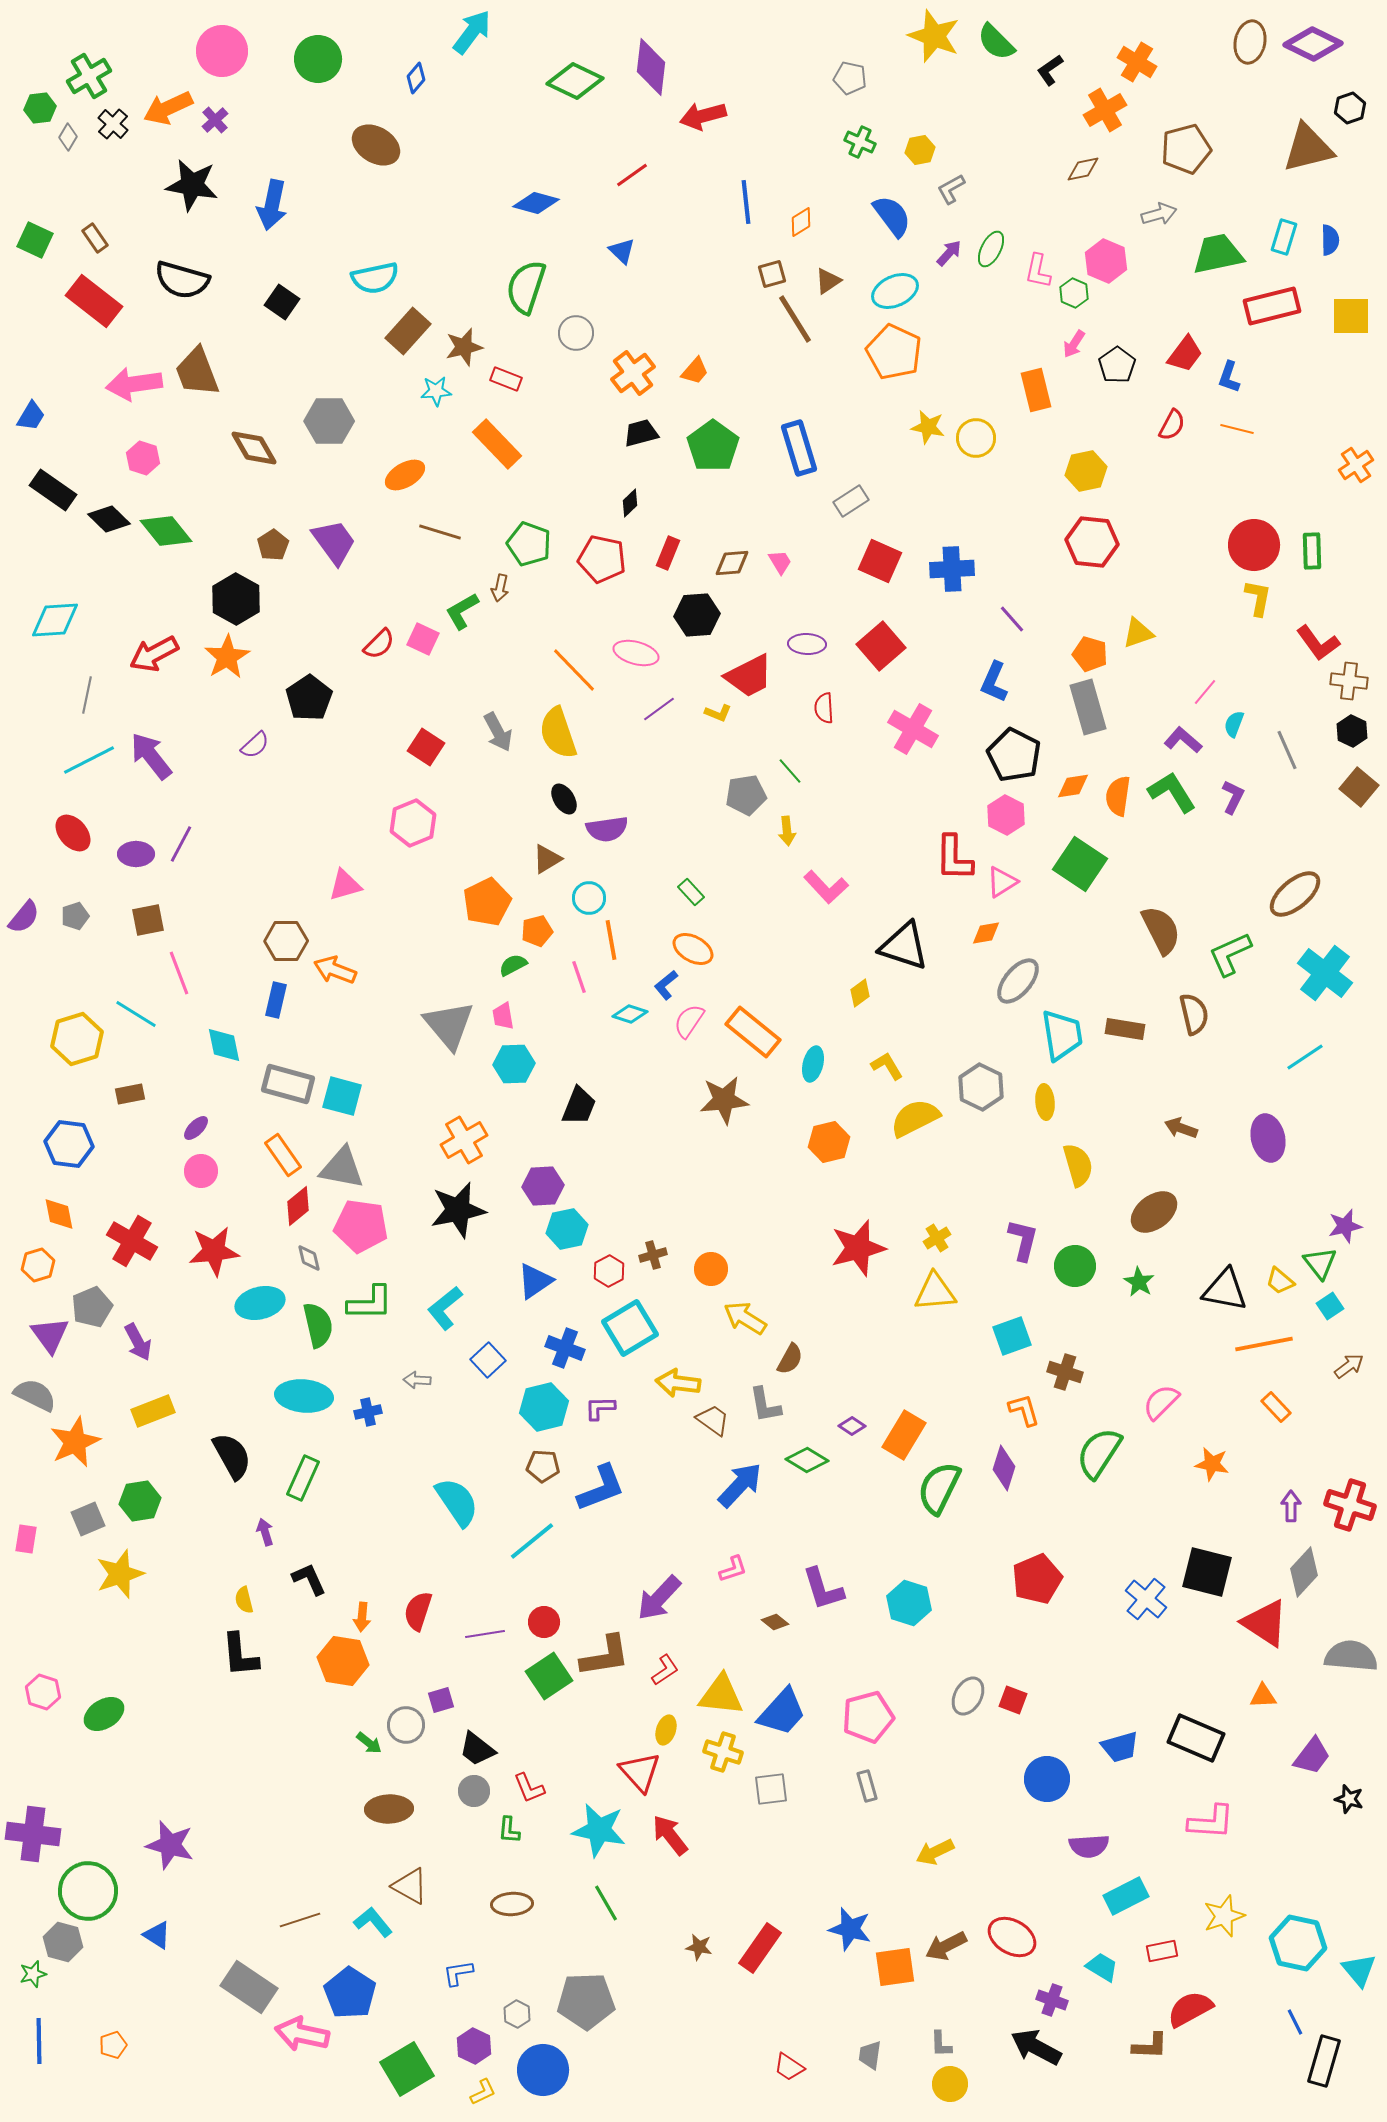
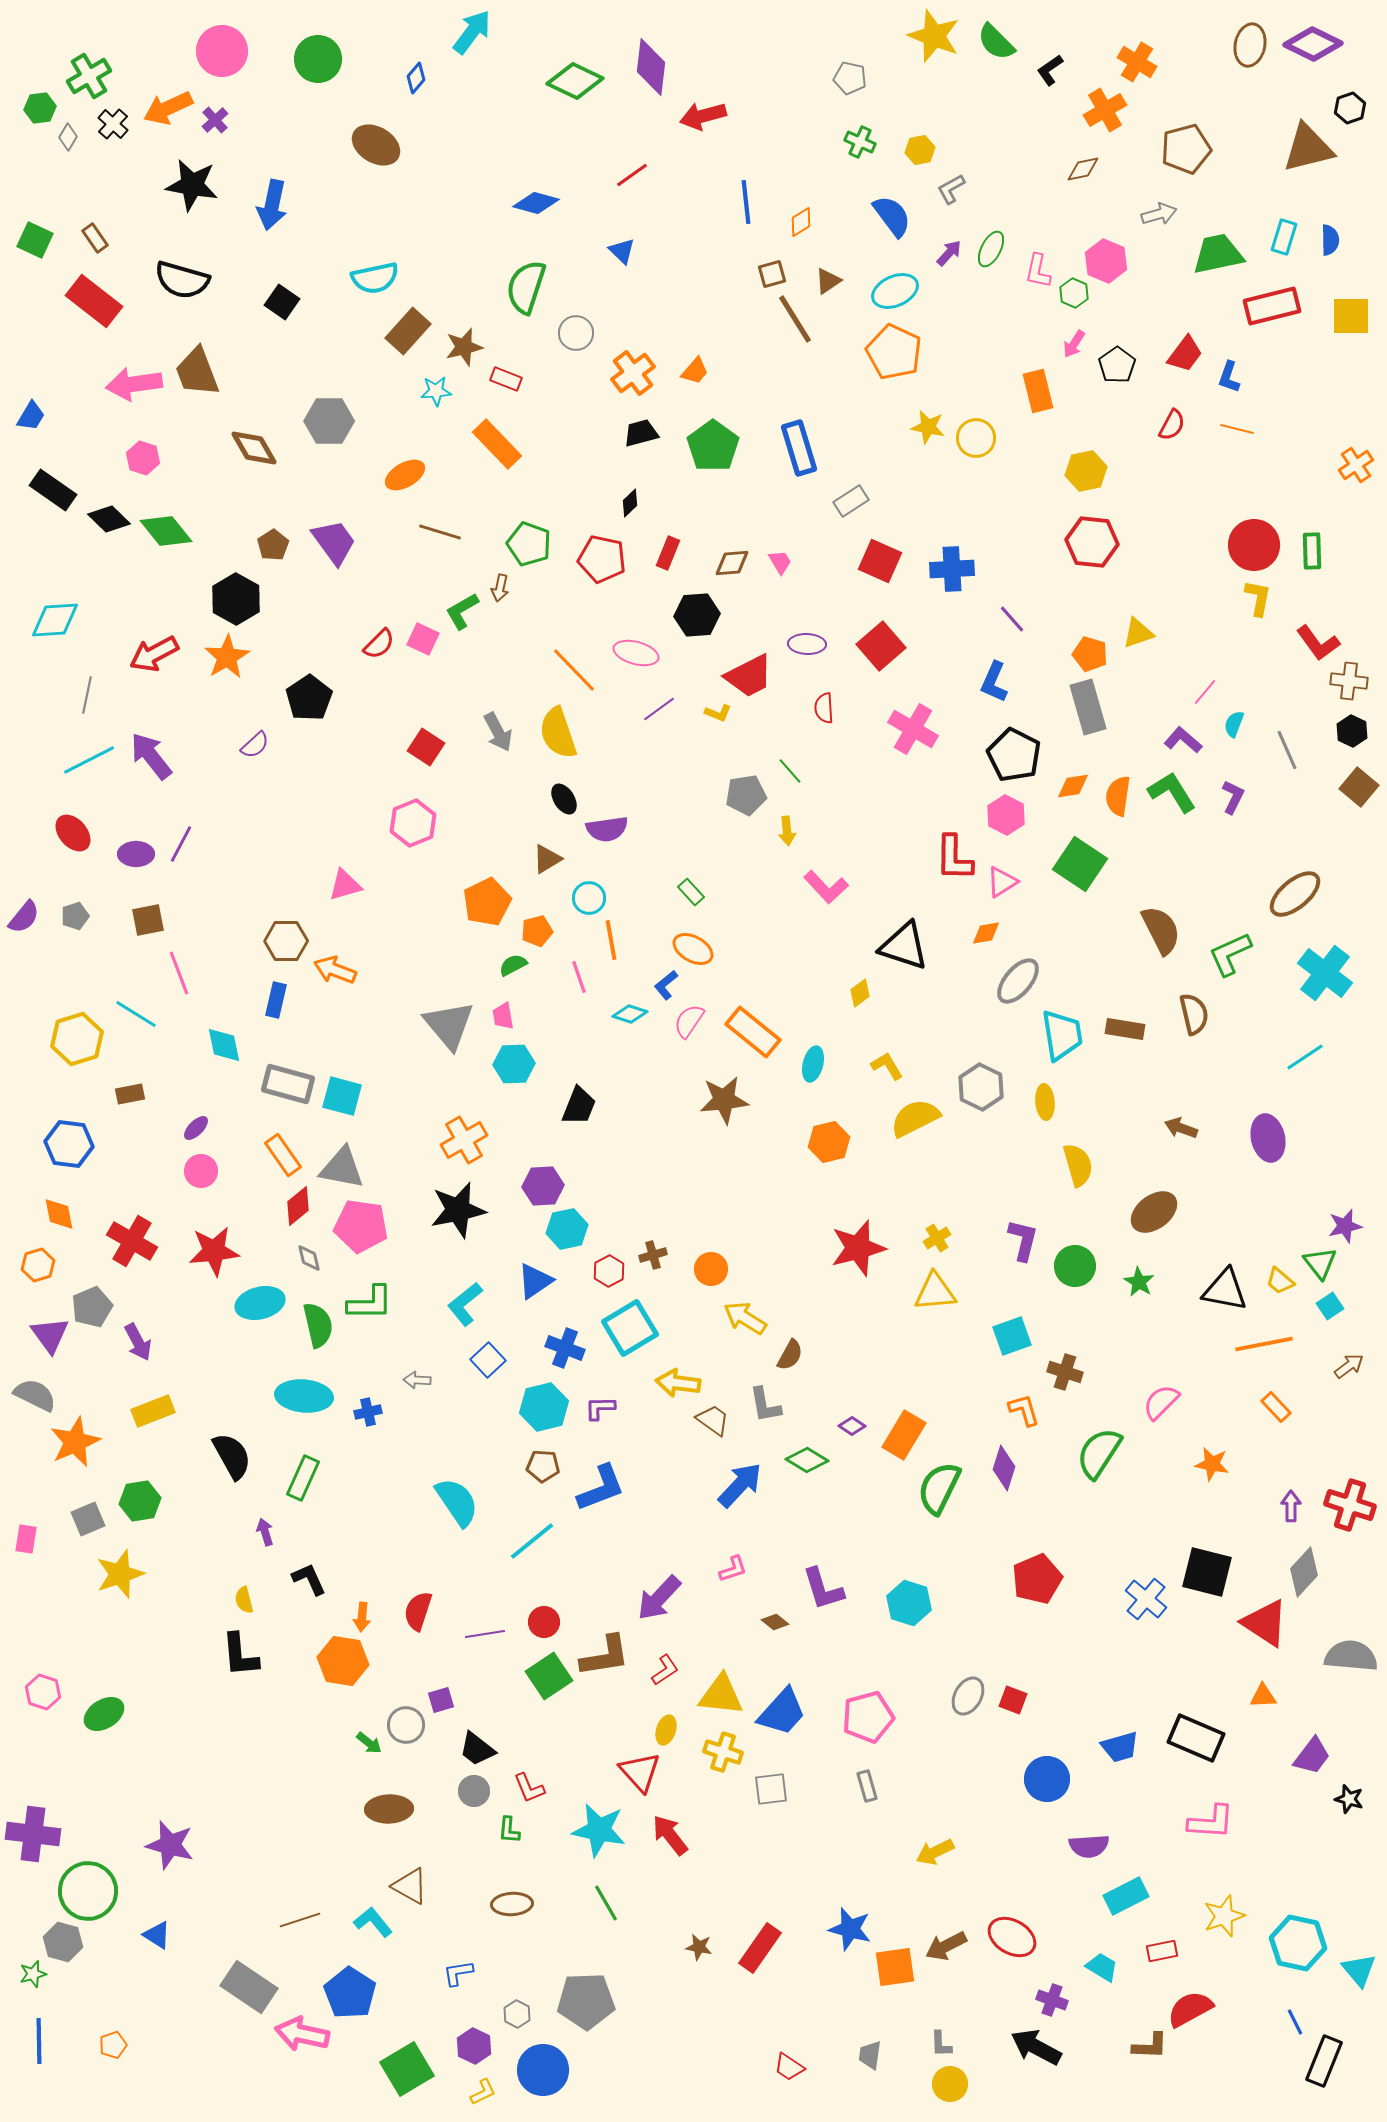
brown ellipse at (1250, 42): moved 3 px down
orange rectangle at (1036, 390): moved 2 px right, 1 px down
cyan L-shape at (445, 1308): moved 20 px right, 4 px up
brown semicircle at (790, 1359): moved 4 px up
black rectangle at (1324, 2061): rotated 6 degrees clockwise
